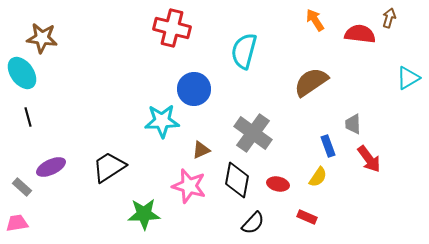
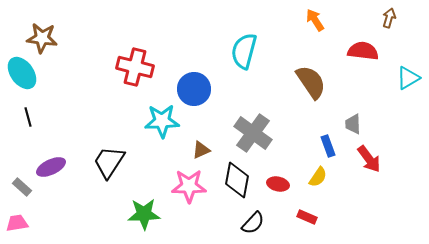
red cross: moved 37 px left, 39 px down
red semicircle: moved 3 px right, 17 px down
brown semicircle: rotated 90 degrees clockwise
black trapezoid: moved 5 px up; rotated 24 degrees counterclockwise
pink star: rotated 16 degrees counterclockwise
